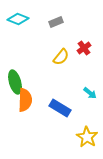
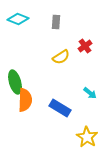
gray rectangle: rotated 64 degrees counterclockwise
red cross: moved 1 px right, 2 px up
yellow semicircle: rotated 18 degrees clockwise
